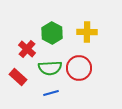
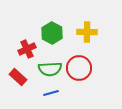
red cross: rotated 24 degrees clockwise
green semicircle: moved 1 px down
